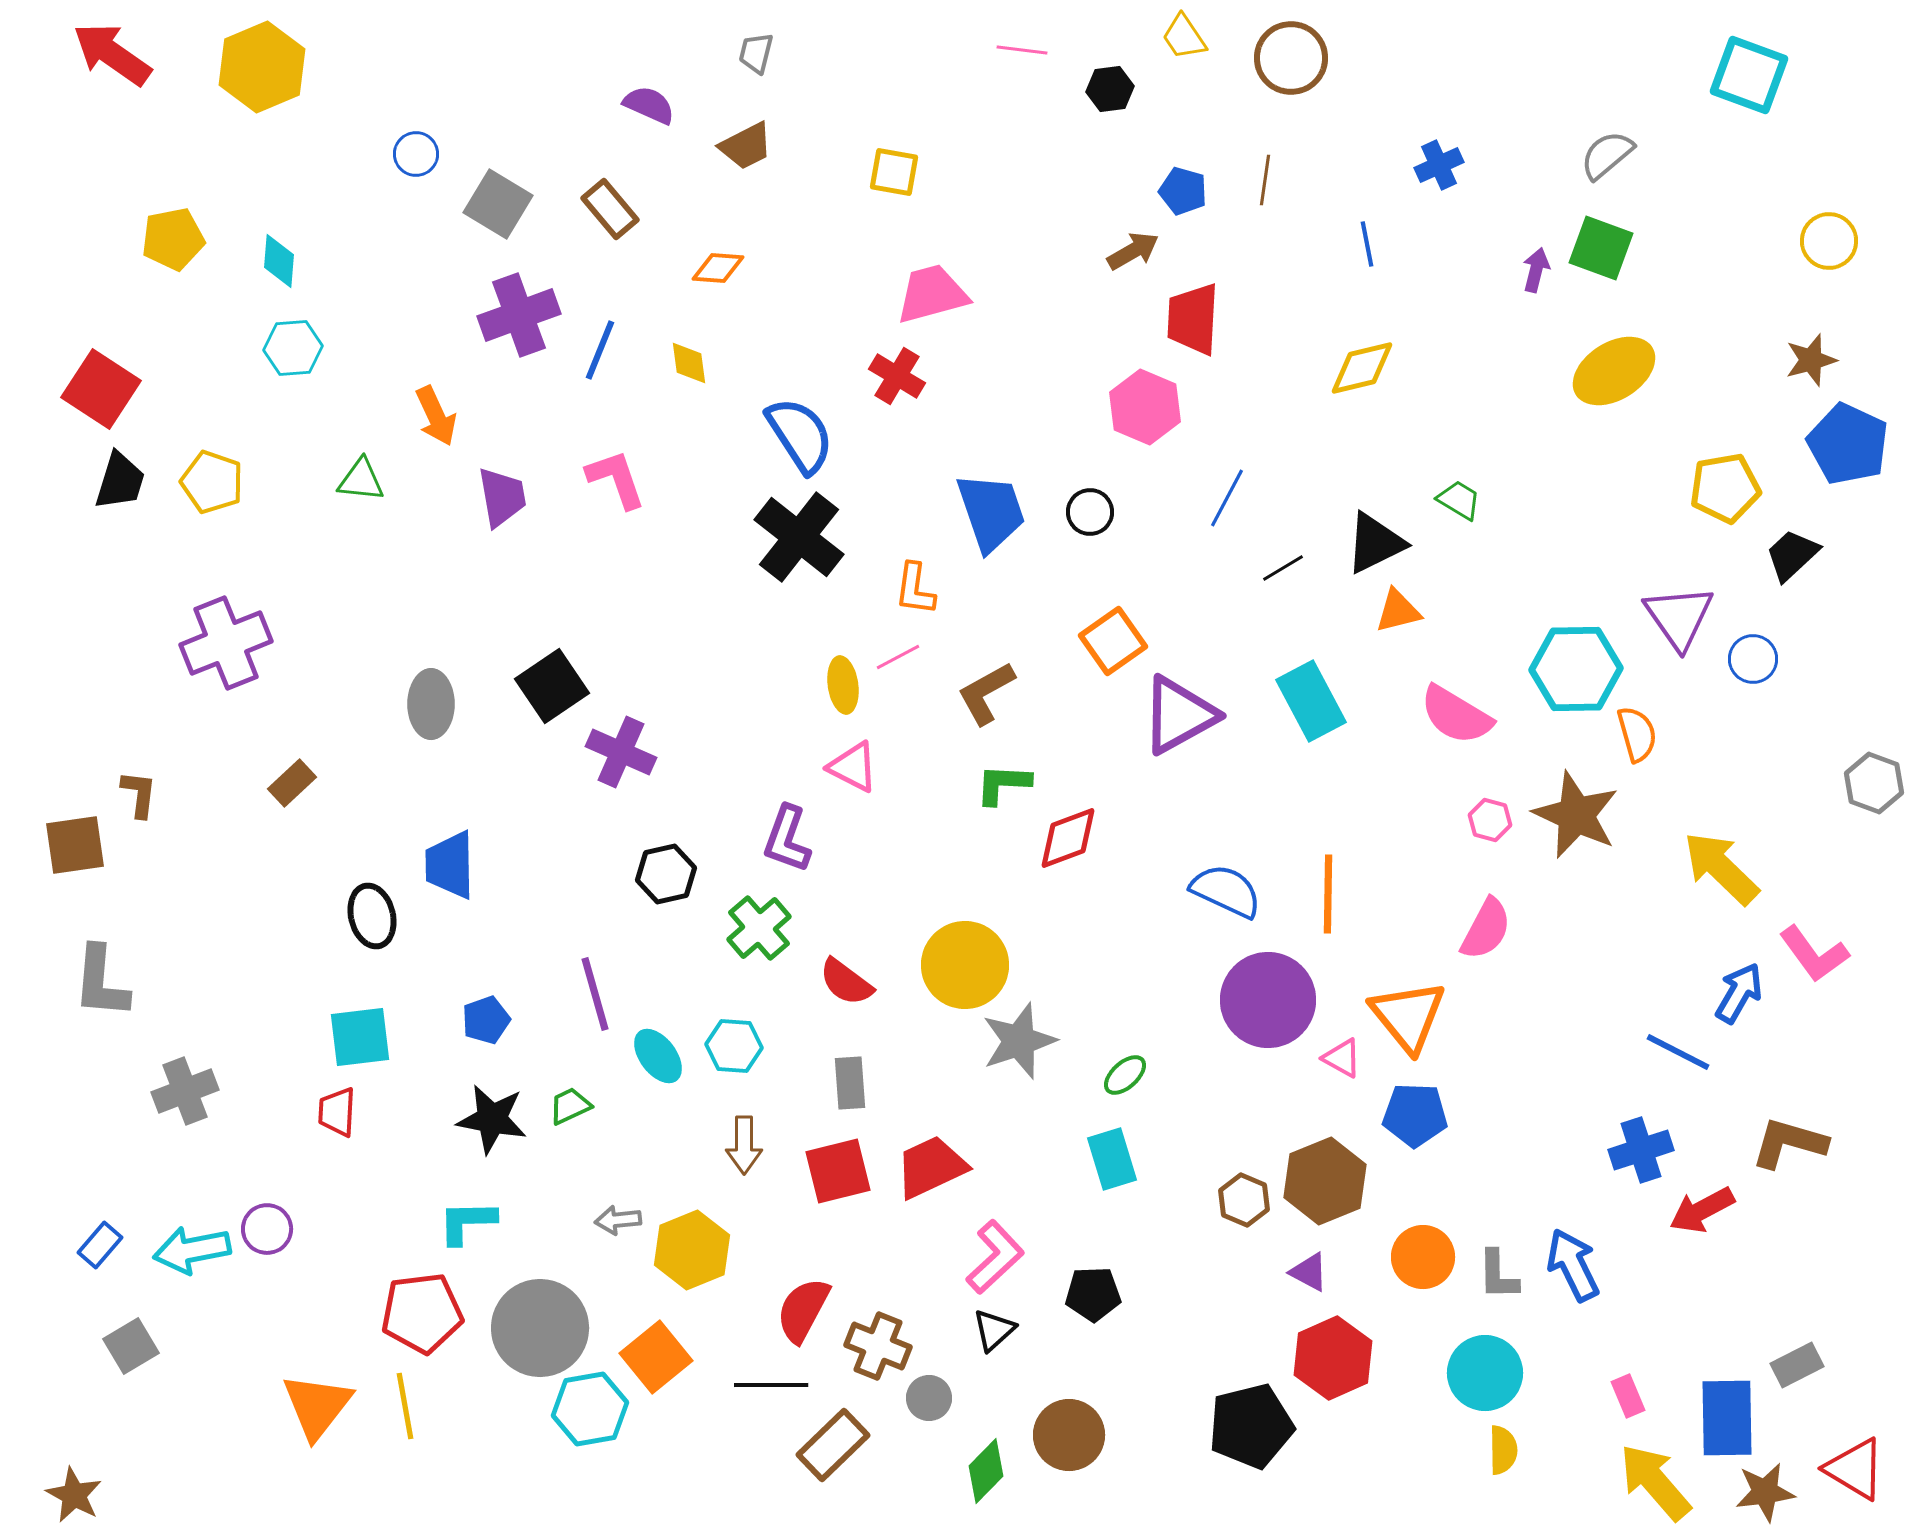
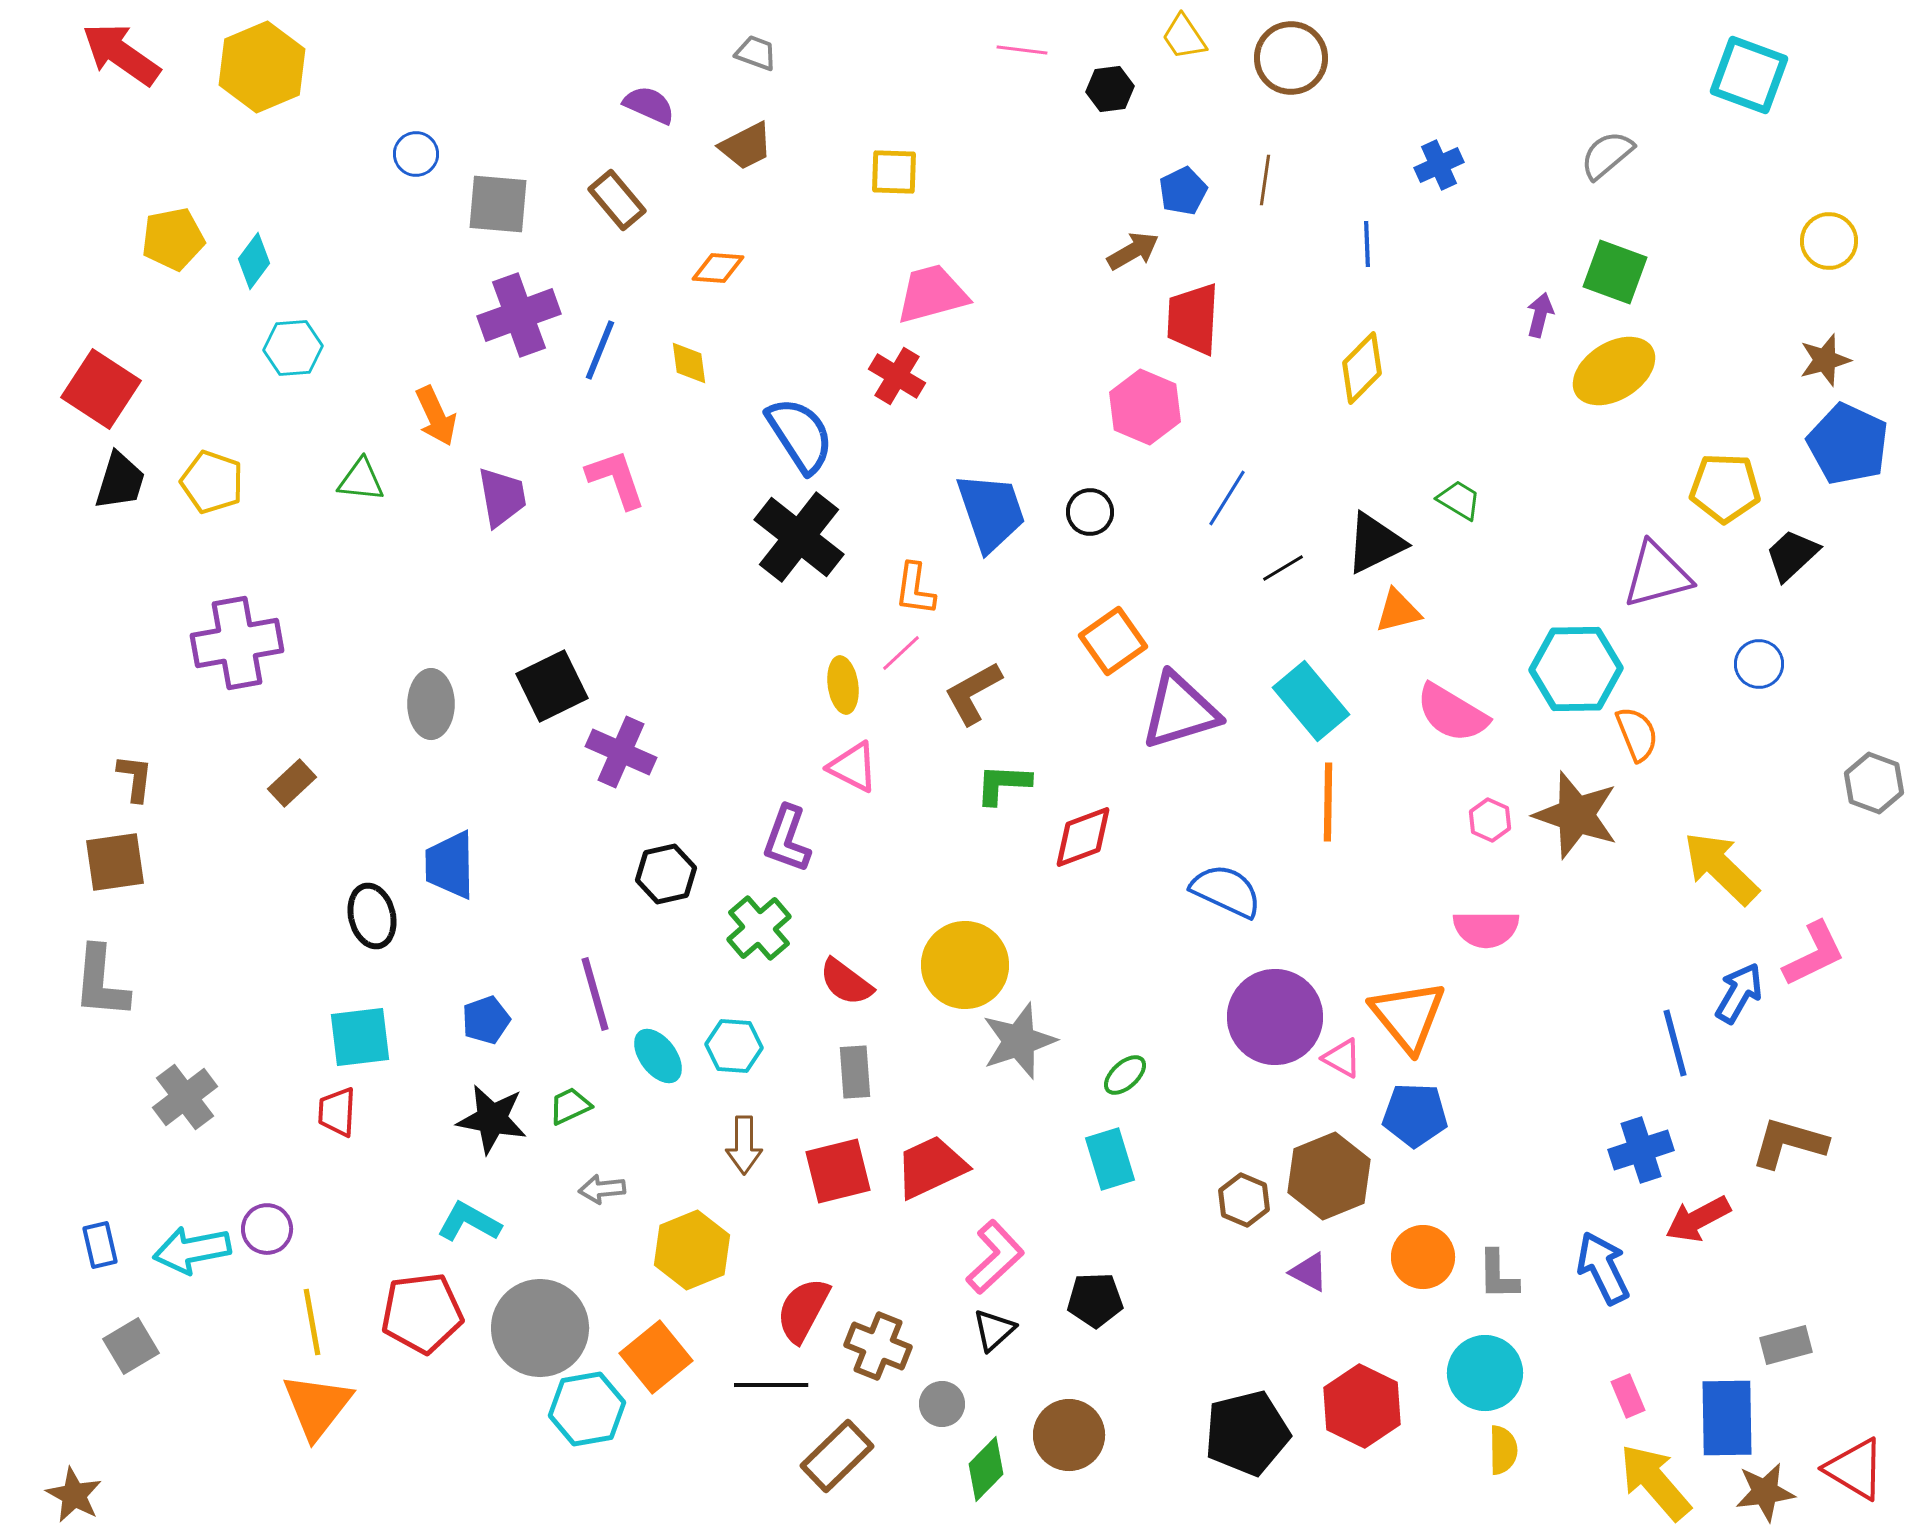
gray trapezoid at (756, 53): rotated 96 degrees clockwise
red arrow at (112, 54): moved 9 px right
yellow square at (894, 172): rotated 8 degrees counterclockwise
blue pentagon at (1183, 191): rotated 30 degrees clockwise
gray square at (498, 204): rotated 26 degrees counterclockwise
brown rectangle at (610, 209): moved 7 px right, 9 px up
blue line at (1367, 244): rotated 9 degrees clockwise
green square at (1601, 248): moved 14 px right, 24 px down
cyan diamond at (279, 261): moved 25 px left; rotated 32 degrees clockwise
purple arrow at (1536, 270): moved 4 px right, 45 px down
brown star at (1811, 360): moved 14 px right
yellow diamond at (1362, 368): rotated 32 degrees counterclockwise
yellow pentagon at (1725, 488): rotated 12 degrees clockwise
blue line at (1227, 498): rotated 4 degrees clockwise
purple triangle at (1679, 617): moved 22 px left, 42 px up; rotated 50 degrees clockwise
purple cross at (226, 643): moved 11 px right; rotated 12 degrees clockwise
pink line at (898, 657): moved 3 px right, 4 px up; rotated 15 degrees counterclockwise
blue circle at (1753, 659): moved 6 px right, 5 px down
black square at (552, 686): rotated 8 degrees clockwise
brown L-shape at (986, 693): moved 13 px left
cyan rectangle at (1311, 701): rotated 12 degrees counterclockwise
purple triangle at (1179, 715): moved 1 px right, 4 px up; rotated 12 degrees clockwise
pink semicircle at (1456, 715): moved 4 px left, 2 px up
orange semicircle at (1637, 734): rotated 6 degrees counterclockwise
brown L-shape at (139, 794): moved 4 px left, 16 px up
brown star at (1576, 815): rotated 6 degrees counterclockwise
pink hexagon at (1490, 820): rotated 9 degrees clockwise
red diamond at (1068, 838): moved 15 px right, 1 px up
brown square at (75, 845): moved 40 px right, 17 px down
orange line at (1328, 894): moved 92 px up
pink semicircle at (1486, 929): rotated 62 degrees clockwise
pink L-shape at (1814, 954): rotated 80 degrees counterclockwise
purple circle at (1268, 1000): moved 7 px right, 17 px down
blue line at (1678, 1052): moved 3 px left, 9 px up; rotated 48 degrees clockwise
gray rectangle at (850, 1083): moved 5 px right, 11 px up
gray cross at (185, 1091): moved 6 px down; rotated 16 degrees counterclockwise
cyan rectangle at (1112, 1159): moved 2 px left
brown hexagon at (1325, 1181): moved 4 px right, 5 px up
red arrow at (1702, 1210): moved 4 px left, 9 px down
gray arrow at (618, 1220): moved 16 px left, 31 px up
cyan L-shape at (467, 1222): moved 2 px right; rotated 30 degrees clockwise
blue rectangle at (100, 1245): rotated 54 degrees counterclockwise
blue arrow at (1573, 1265): moved 30 px right, 3 px down
black pentagon at (1093, 1294): moved 2 px right, 6 px down
red hexagon at (1333, 1358): moved 29 px right, 48 px down; rotated 10 degrees counterclockwise
gray rectangle at (1797, 1365): moved 11 px left, 20 px up; rotated 12 degrees clockwise
gray circle at (929, 1398): moved 13 px right, 6 px down
yellow line at (405, 1406): moved 93 px left, 84 px up
cyan hexagon at (590, 1409): moved 3 px left
black pentagon at (1251, 1426): moved 4 px left, 7 px down
brown rectangle at (833, 1445): moved 4 px right, 11 px down
green diamond at (986, 1471): moved 2 px up
